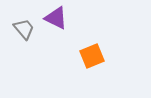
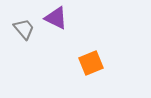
orange square: moved 1 px left, 7 px down
